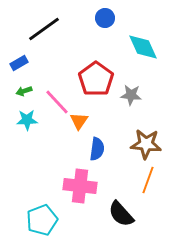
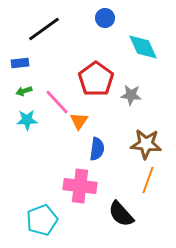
blue rectangle: moved 1 px right; rotated 24 degrees clockwise
